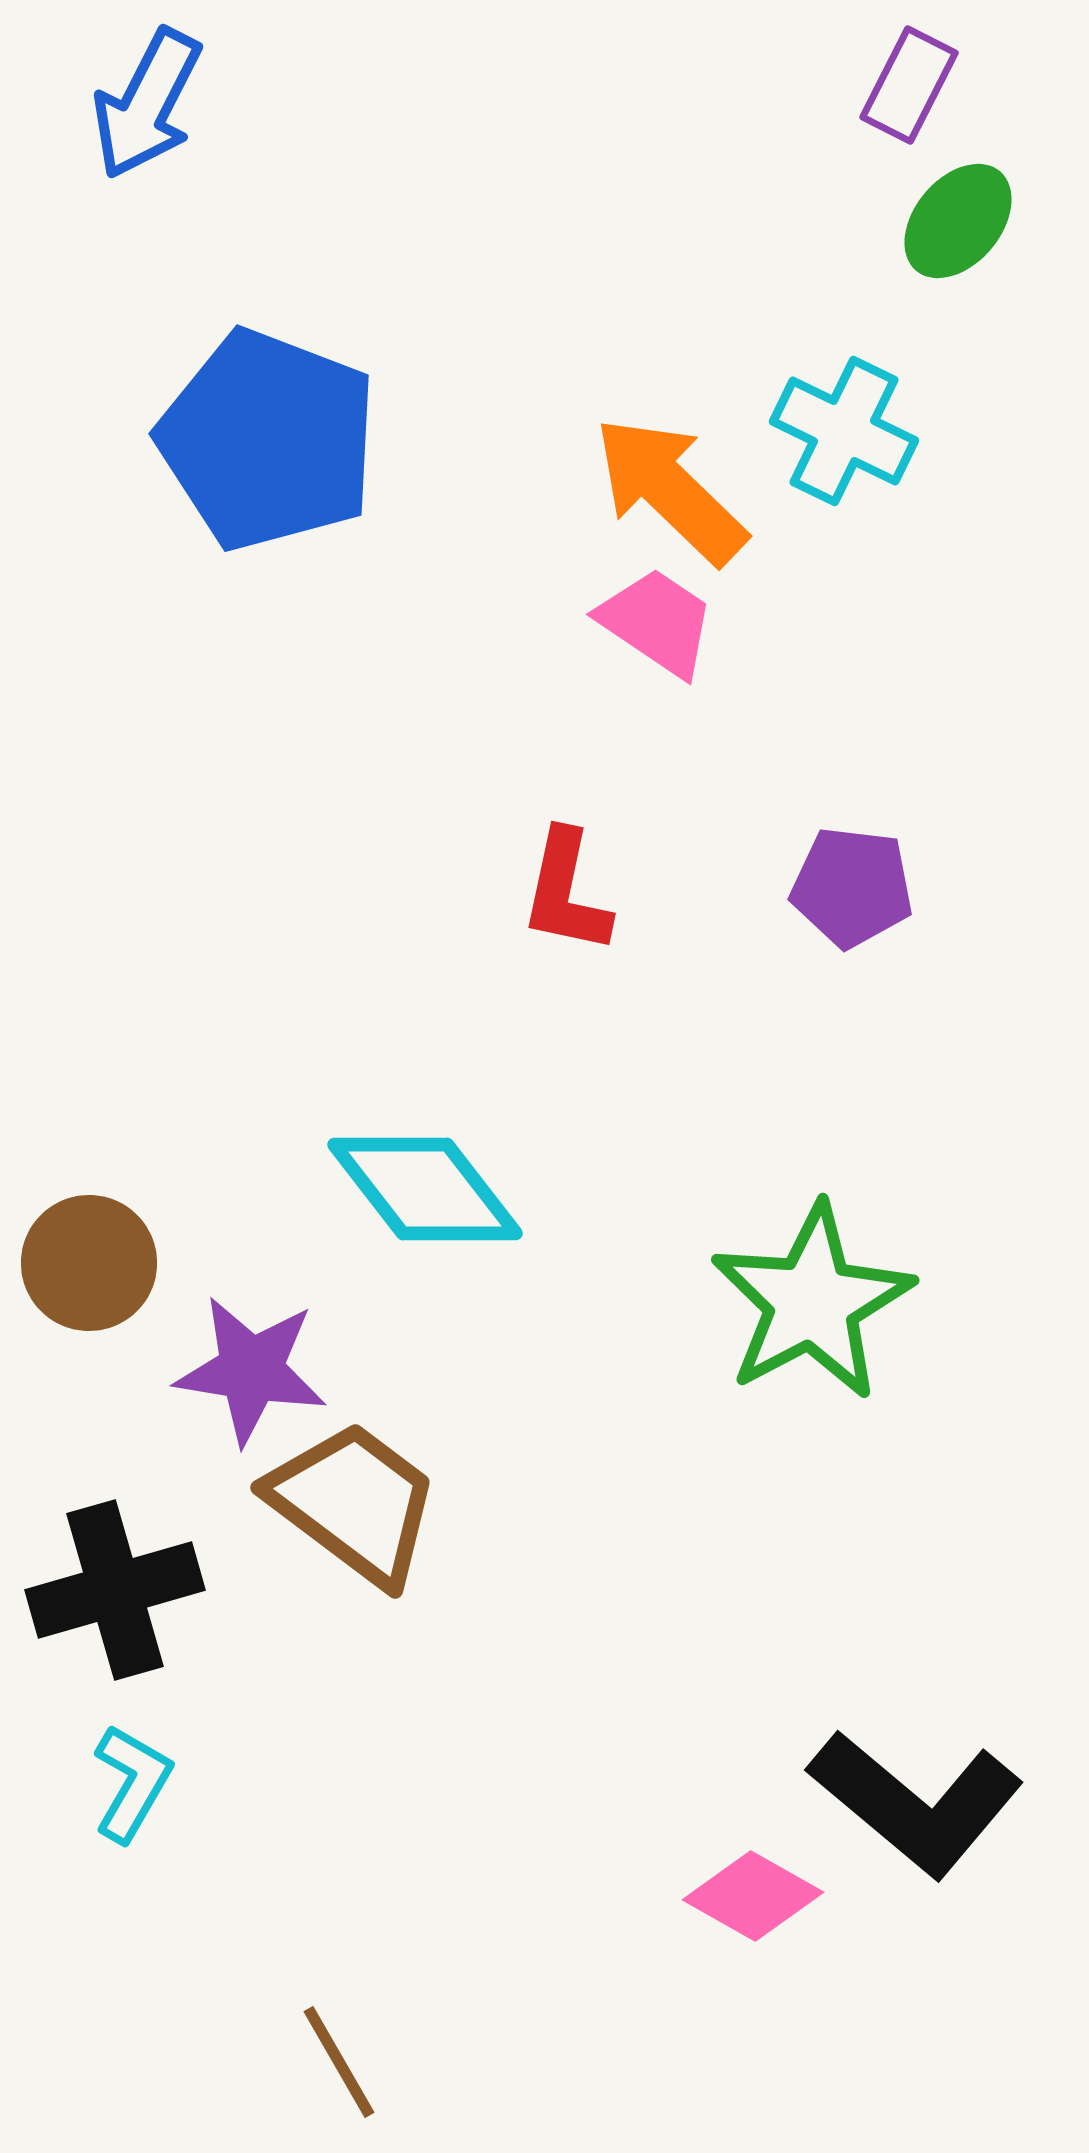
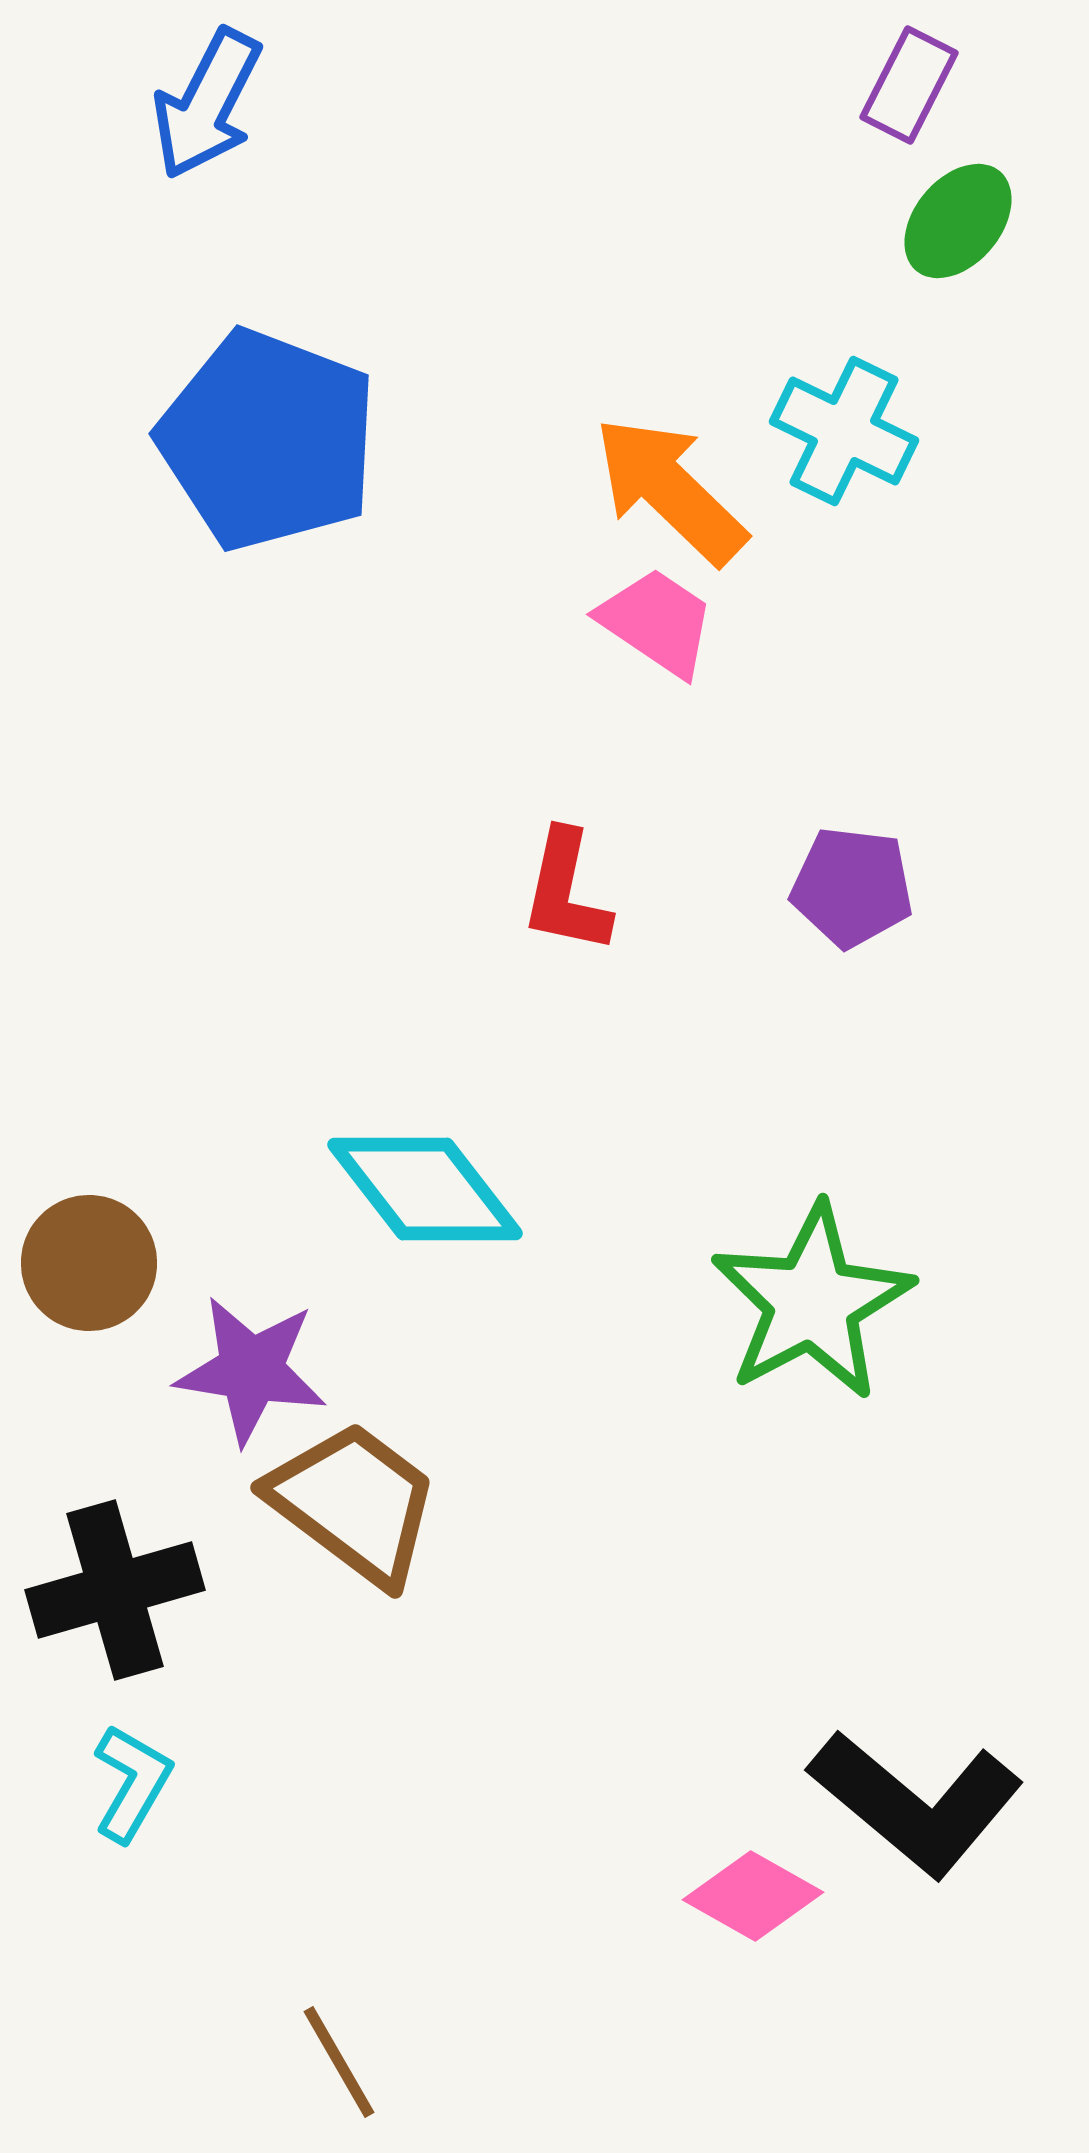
blue arrow: moved 60 px right
